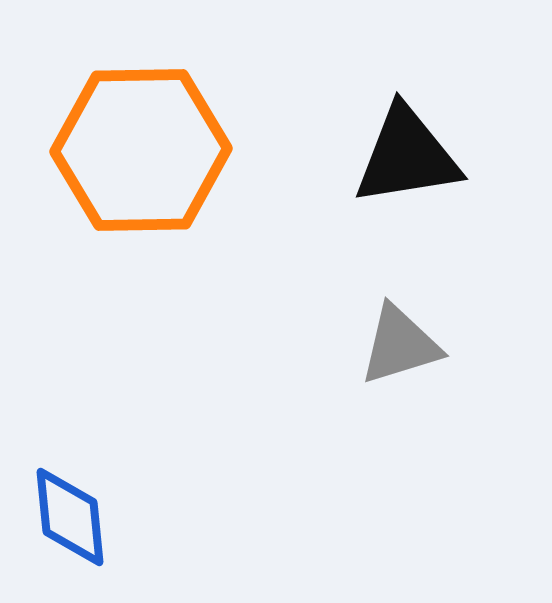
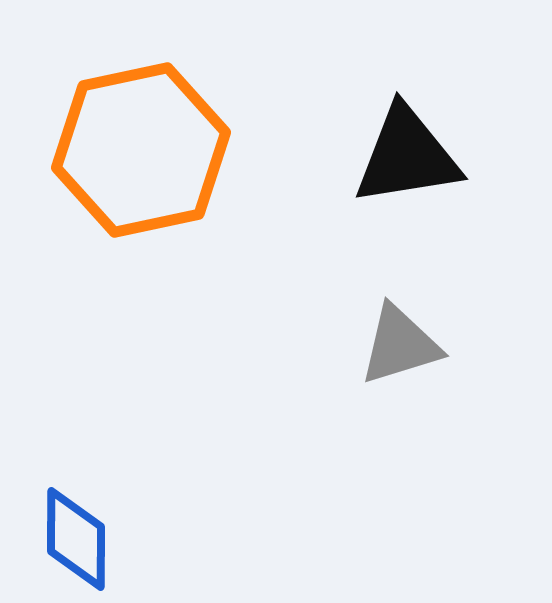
orange hexagon: rotated 11 degrees counterclockwise
blue diamond: moved 6 px right, 22 px down; rotated 6 degrees clockwise
